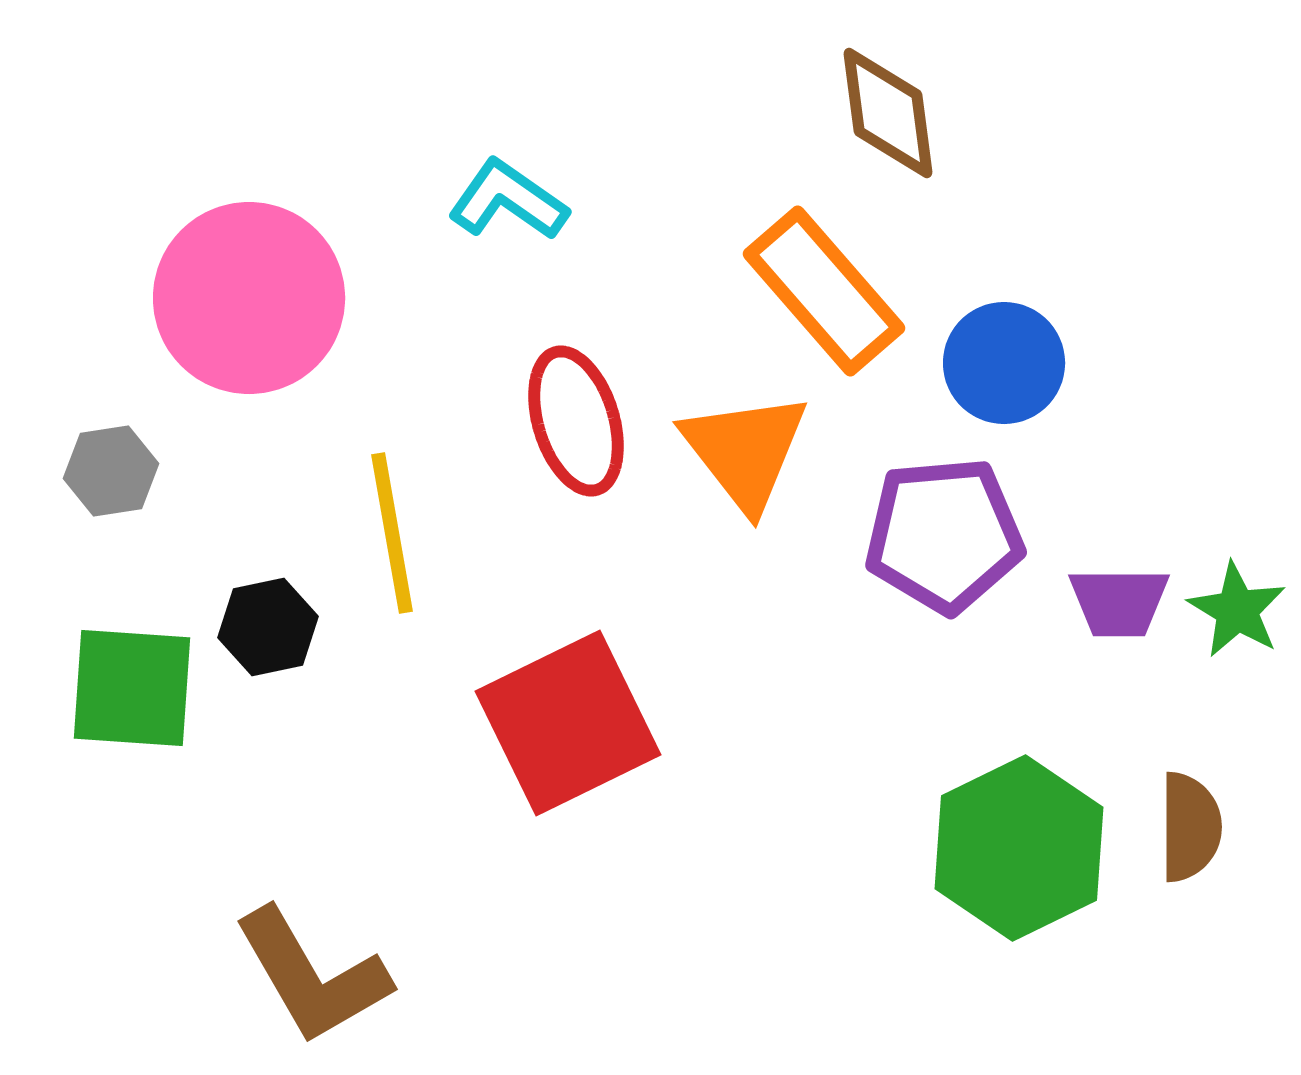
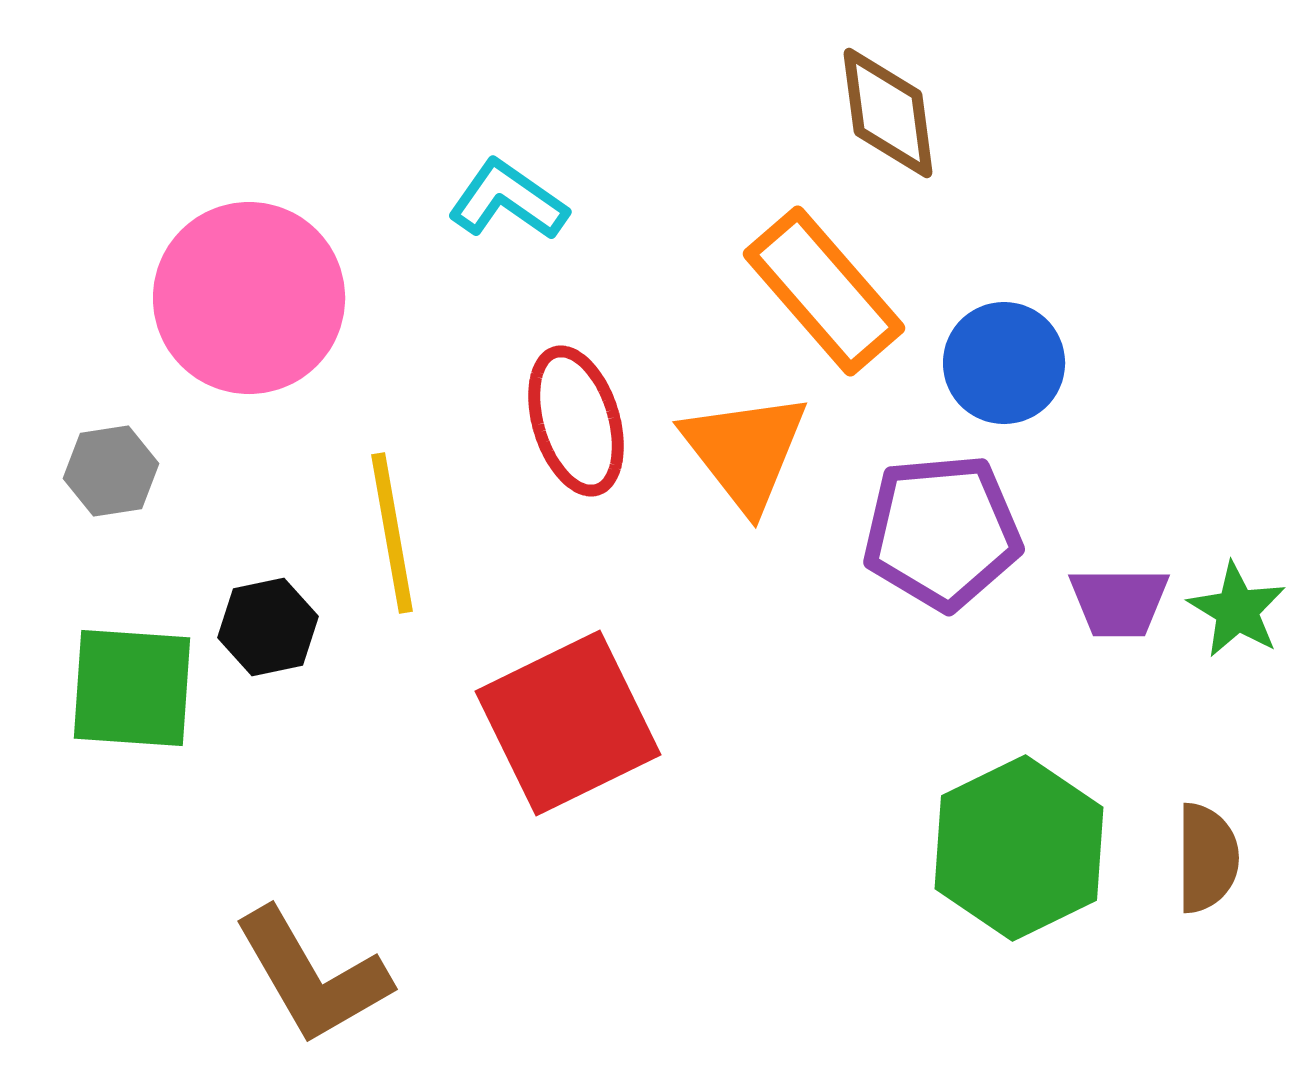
purple pentagon: moved 2 px left, 3 px up
brown semicircle: moved 17 px right, 31 px down
